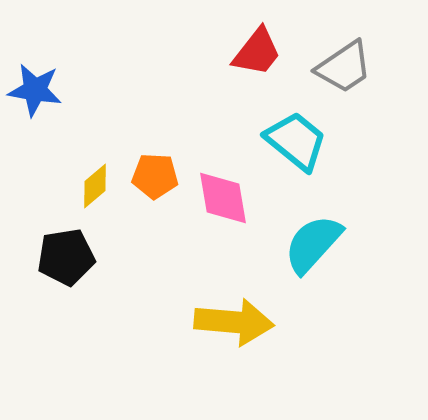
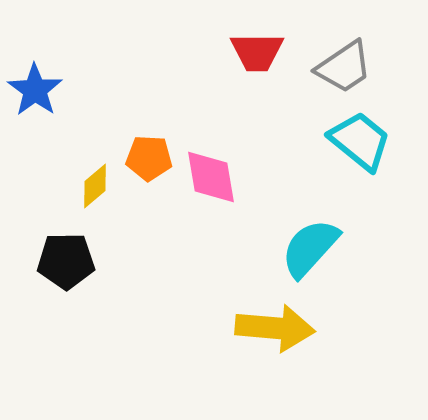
red trapezoid: rotated 52 degrees clockwise
blue star: rotated 26 degrees clockwise
cyan trapezoid: moved 64 px right
orange pentagon: moved 6 px left, 18 px up
pink diamond: moved 12 px left, 21 px up
cyan semicircle: moved 3 px left, 4 px down
black pentagon: moved 4 px down; rotated 8 degrees clockwise
yellow arrow: moved 41 px right, 6 px down
